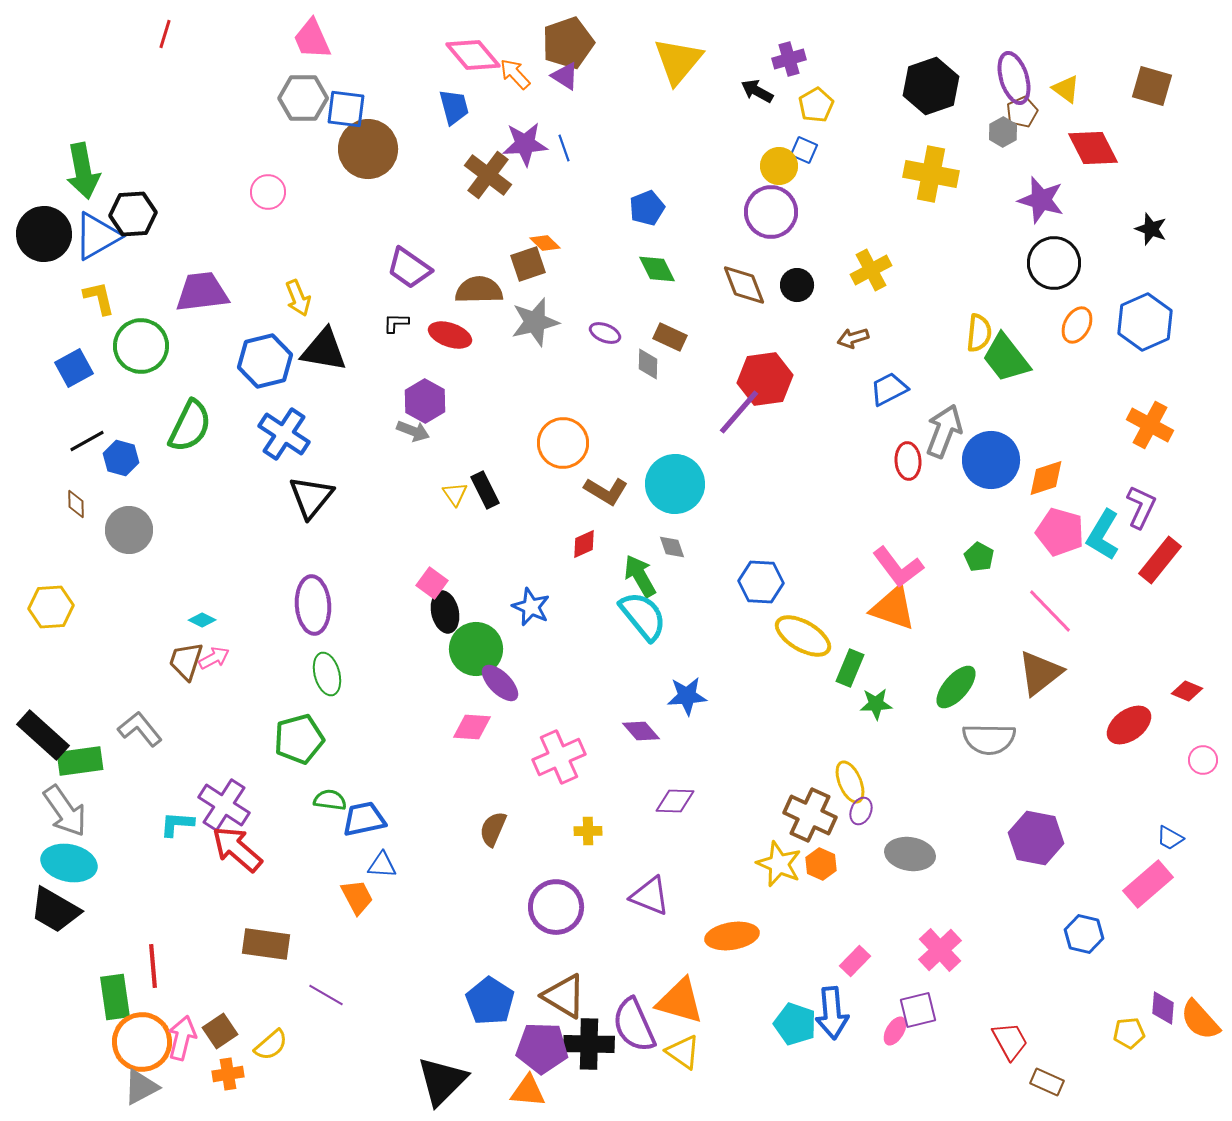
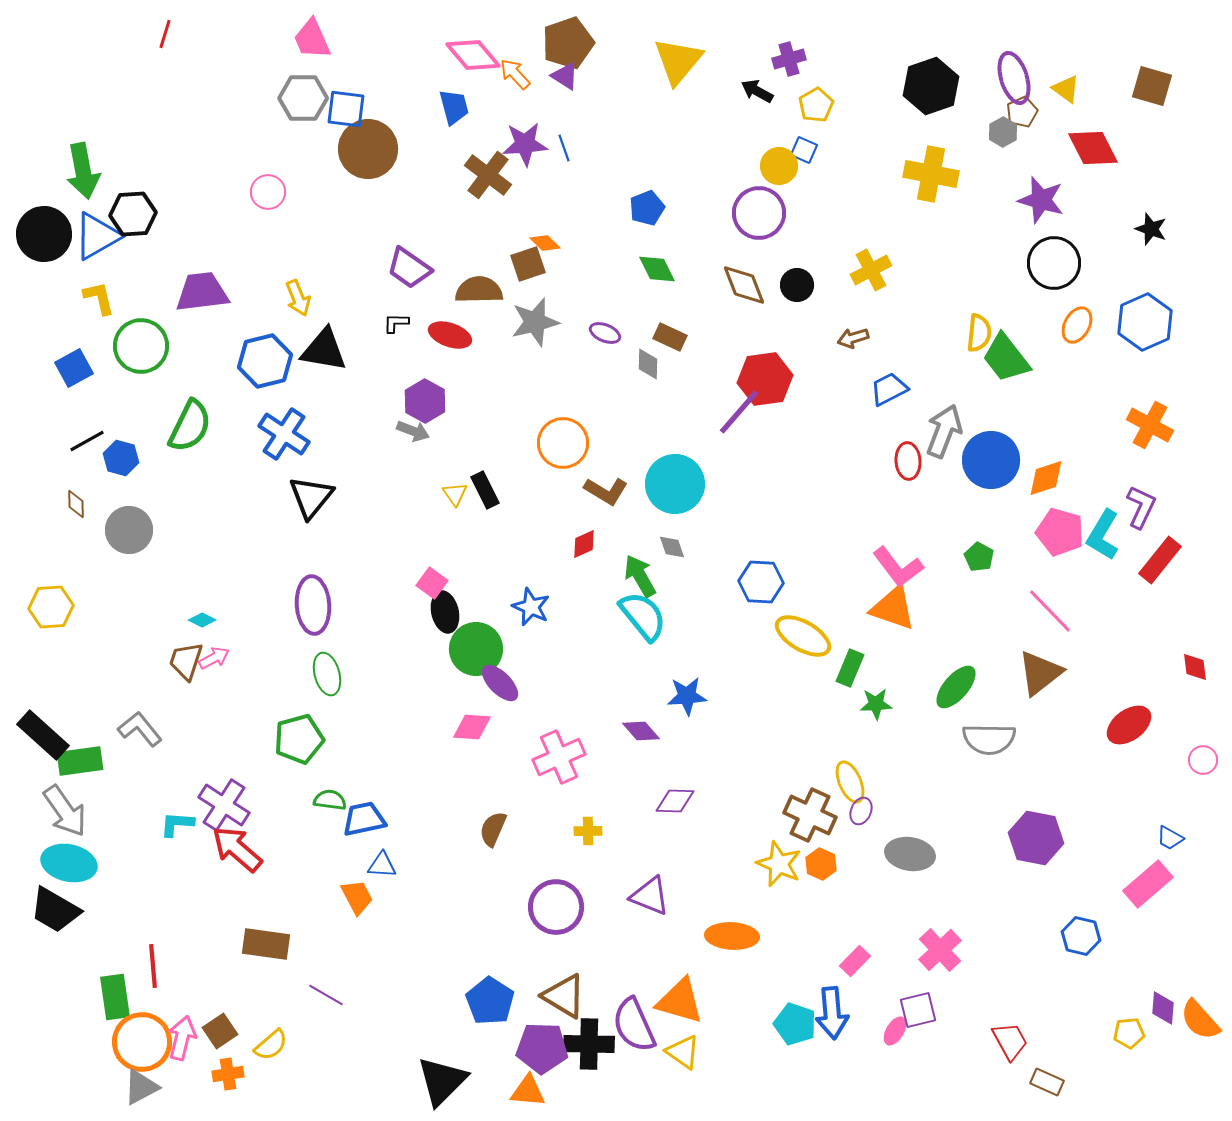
purple circle at (771, 212): moved 12 px left, 1 px down
red diamond at (1187, 691): moved 8 px right, 24 px up; rotated 60 degrees clockwise
blue hexagon at (1084, 934): moved 3 px left, 2 px down
orange ellipse at (732, 936): rotated 12 degrees clockwise
